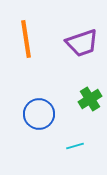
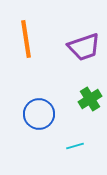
purple trapezoid: moved 2 px right, 4 px down
